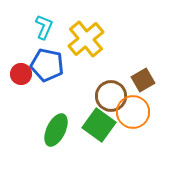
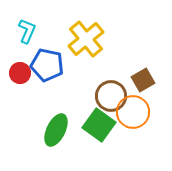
cyan L-shape: moved 17 px left, 4 px down
red circle: moved 1 px left, 1 px up
